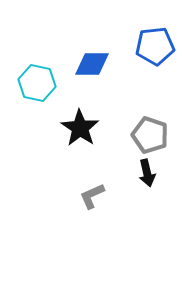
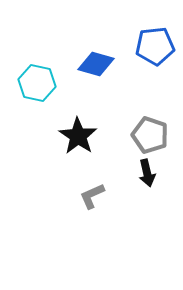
blue diamond: moved 4 px right; rotated 15 degrees clockwise
black star: moved 2 px left, 8 px down
